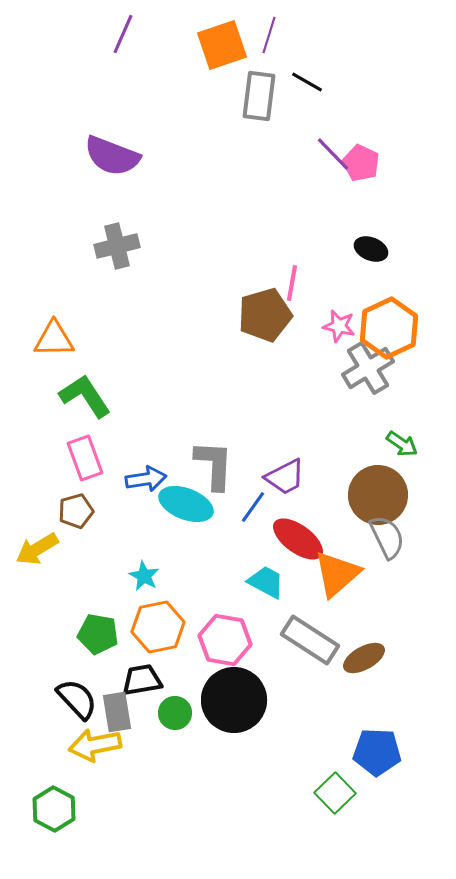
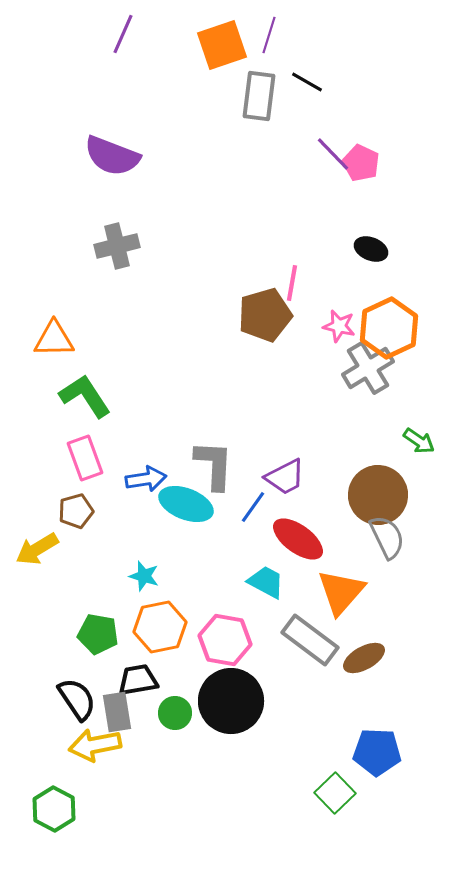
green arrow at (402, 444): moved 17 px right, 3 px up
orange triangle at (337, 574): moved 4 px right, 18 px down; rotated 8 degrees counterclockwise
cyan star at (144, 576): rotated 12 degrees counterclockwise
orange hexagon at (158, 627): moved 2 px right
gray rectangle at (310, 640): rotated 4 degrees clockwise
black trapezoid at (142, 680): moved 4 px left
black semicircle at (77, 699): rotated 9 degrees clockwise
black circle at (234, 700): moved 3 px left, 1 px down
